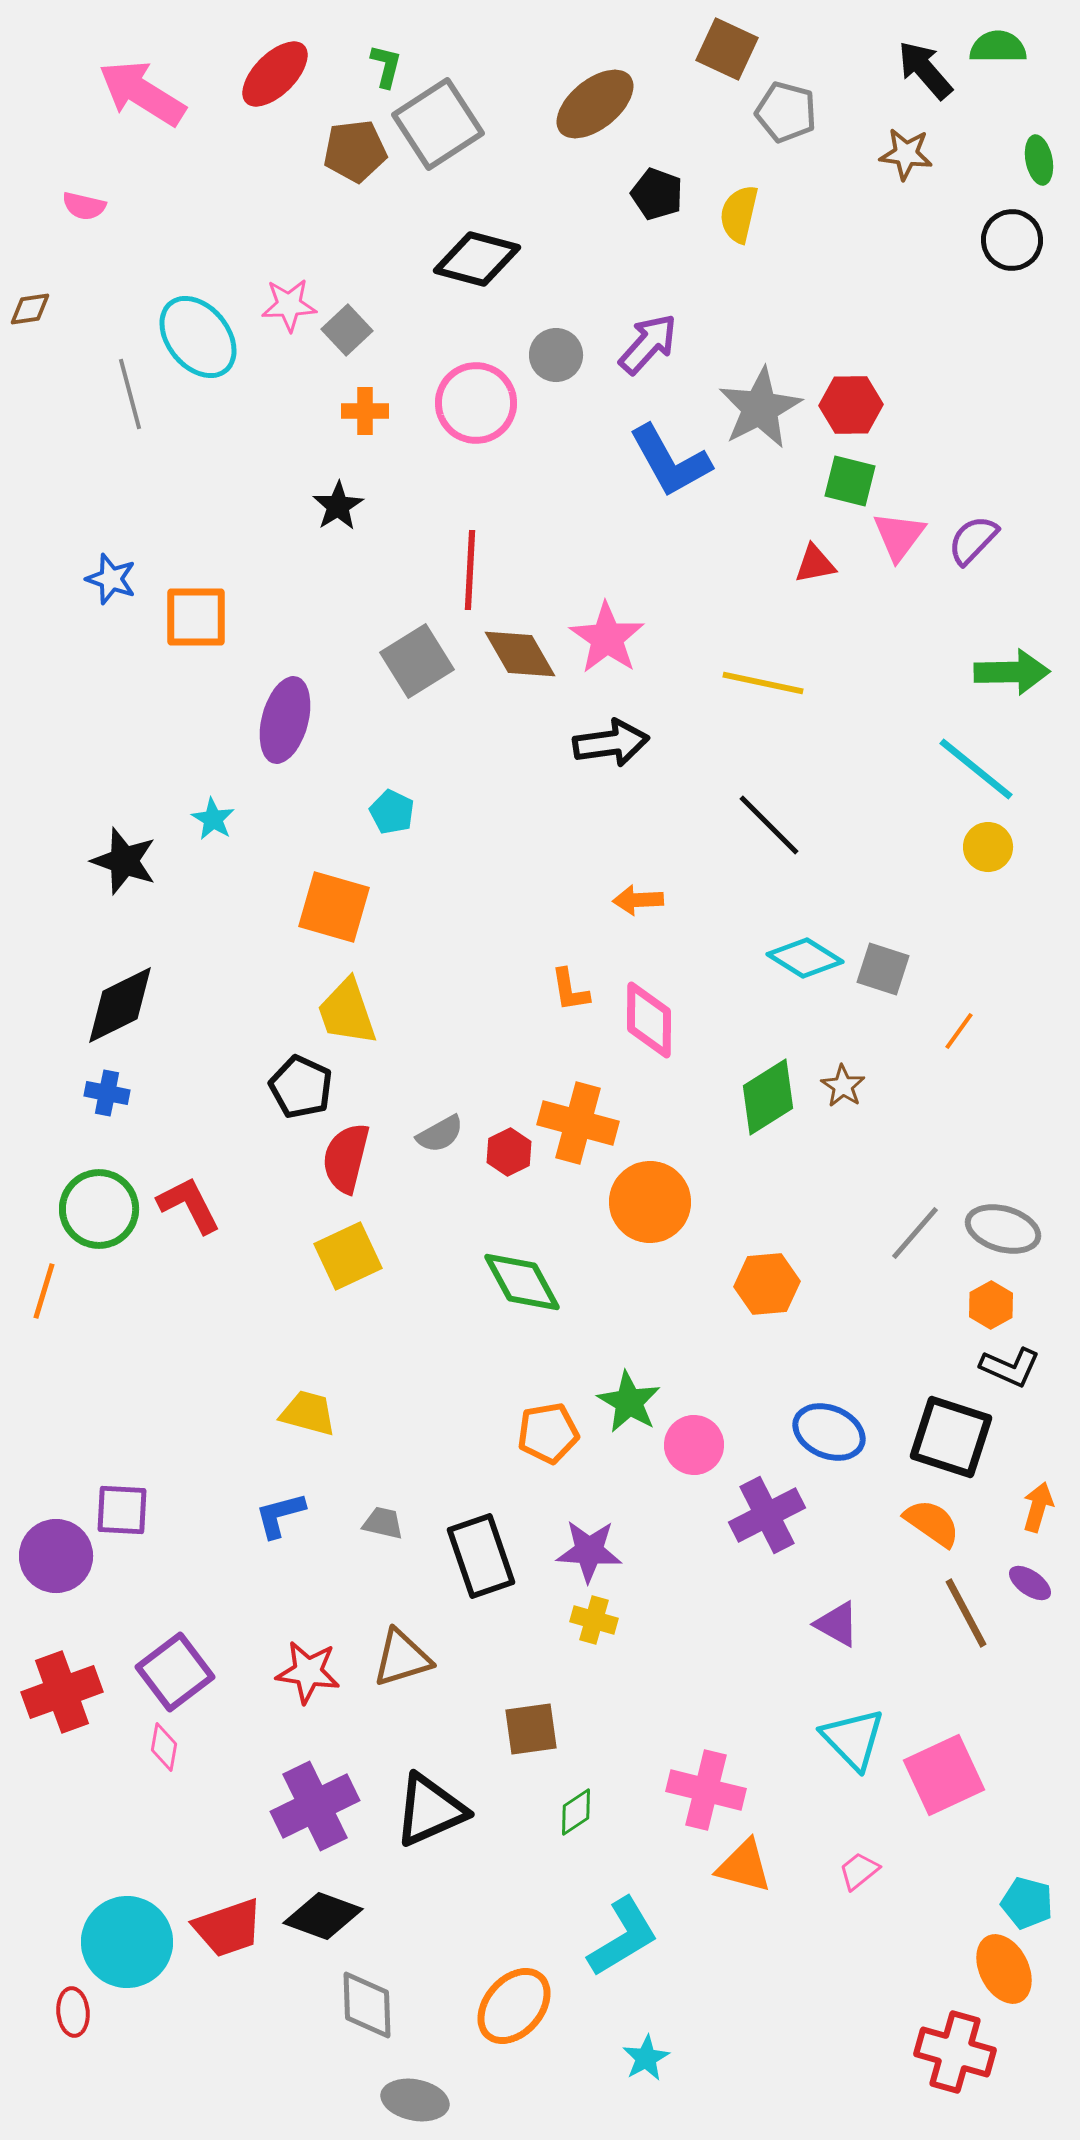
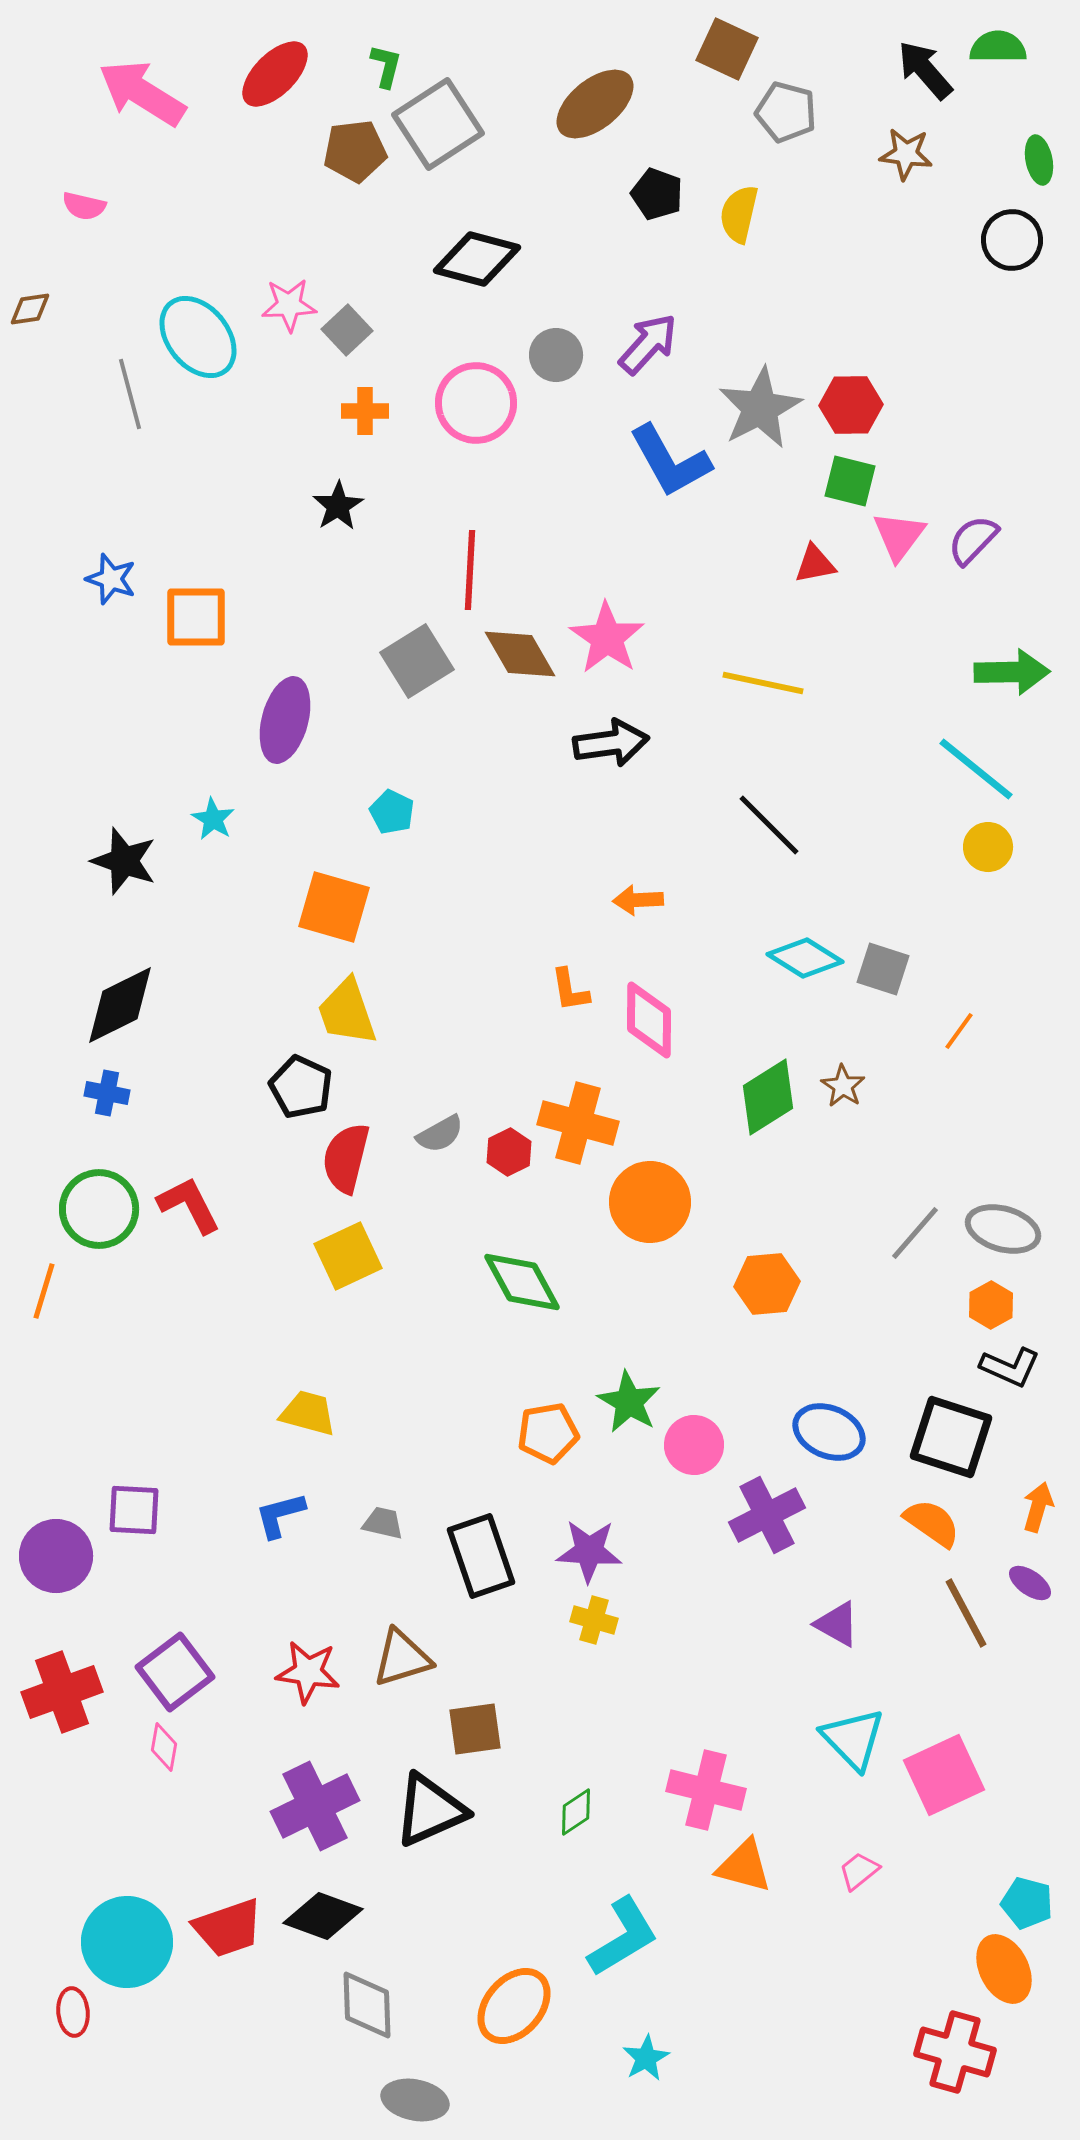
purple square at (122, 1510): moved 12 px right
brown square at (531, 1729): moved 56 px left
